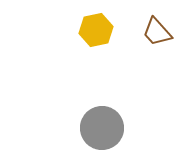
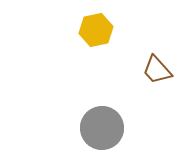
brown trapezoid: moved 38 px down
